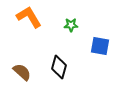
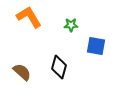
blue square: moved 4 px left
